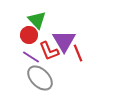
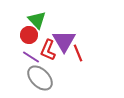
red L-shape: moved 1 px left, 1 px up; rotated 45 degrees clockwise
